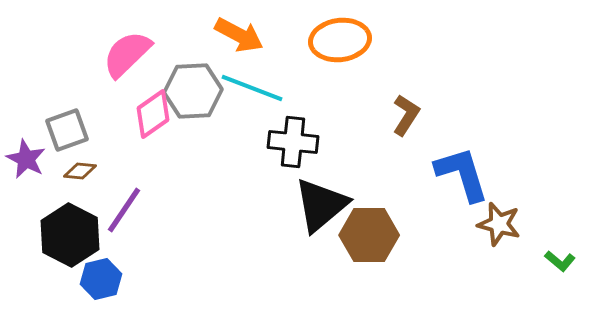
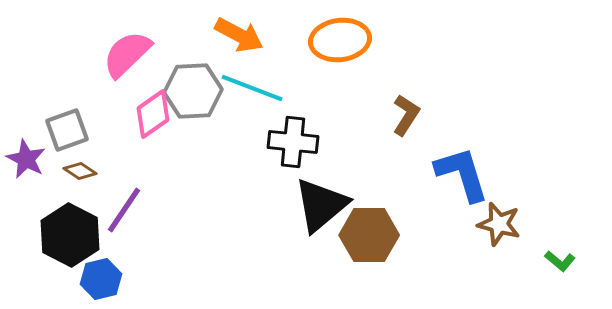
brown diamond: rotated 28 degrees clockwise
